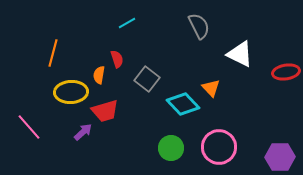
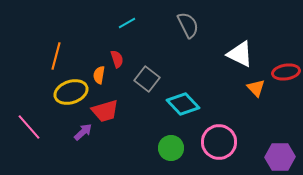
gray semicircle: moved 11 px left, 1 px up
orange line: moved 3 px right, 3 px down
orange triangle: moved 45 px right
yellow ellipse: rotated 16 degrees counterclockwise
pink circle: moved 5 px up
